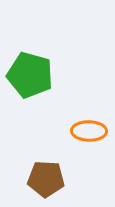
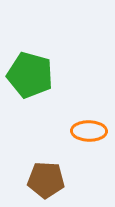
brown pentagon: moved 1 px down
